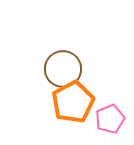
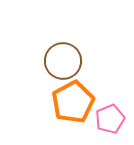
brown circle: moved 8 px up
